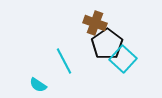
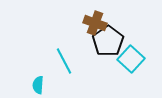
black pentagon: moved 1 px right, 3 px up
cyan square: moved 8 px right
cyan semicircle: rotated 60 degrees clockwise
